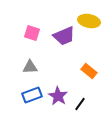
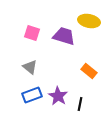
purple trapezoid: rotated 140 degrees counterclockwise
gray triangle: rotated 42 degrees clockwise
black line: rotated 24 degrees counterclockwise
